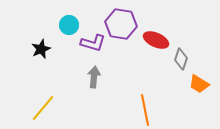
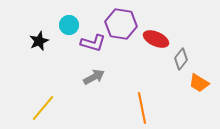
red ellipse: moved 1 px up
black star: moved 2 px left, 8 px up
gray diamond: rotated 20 degrees clockwise
gray arrow: rotated 55 degrees clockwise
orange trapezoid: moved 1 px up
orange line: moved 3 px left, 2 px up
